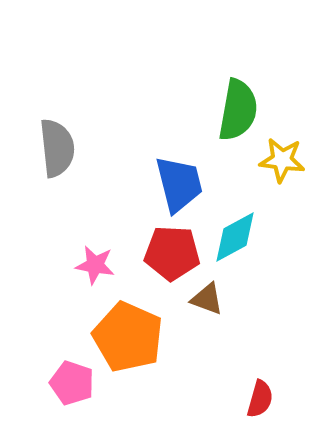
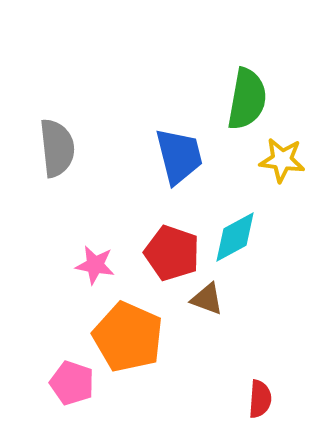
green semicircle: moved 9 px right, 11 px up
blue trapezoid: moved 28 px up
red pentagon: rotated 16 degrees clockwise
red semicircle: rotated 12 degrees counterclockwise
